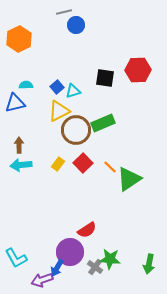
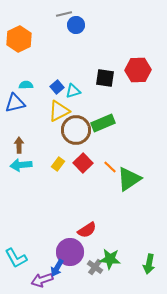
gray line: moved 2 px down
